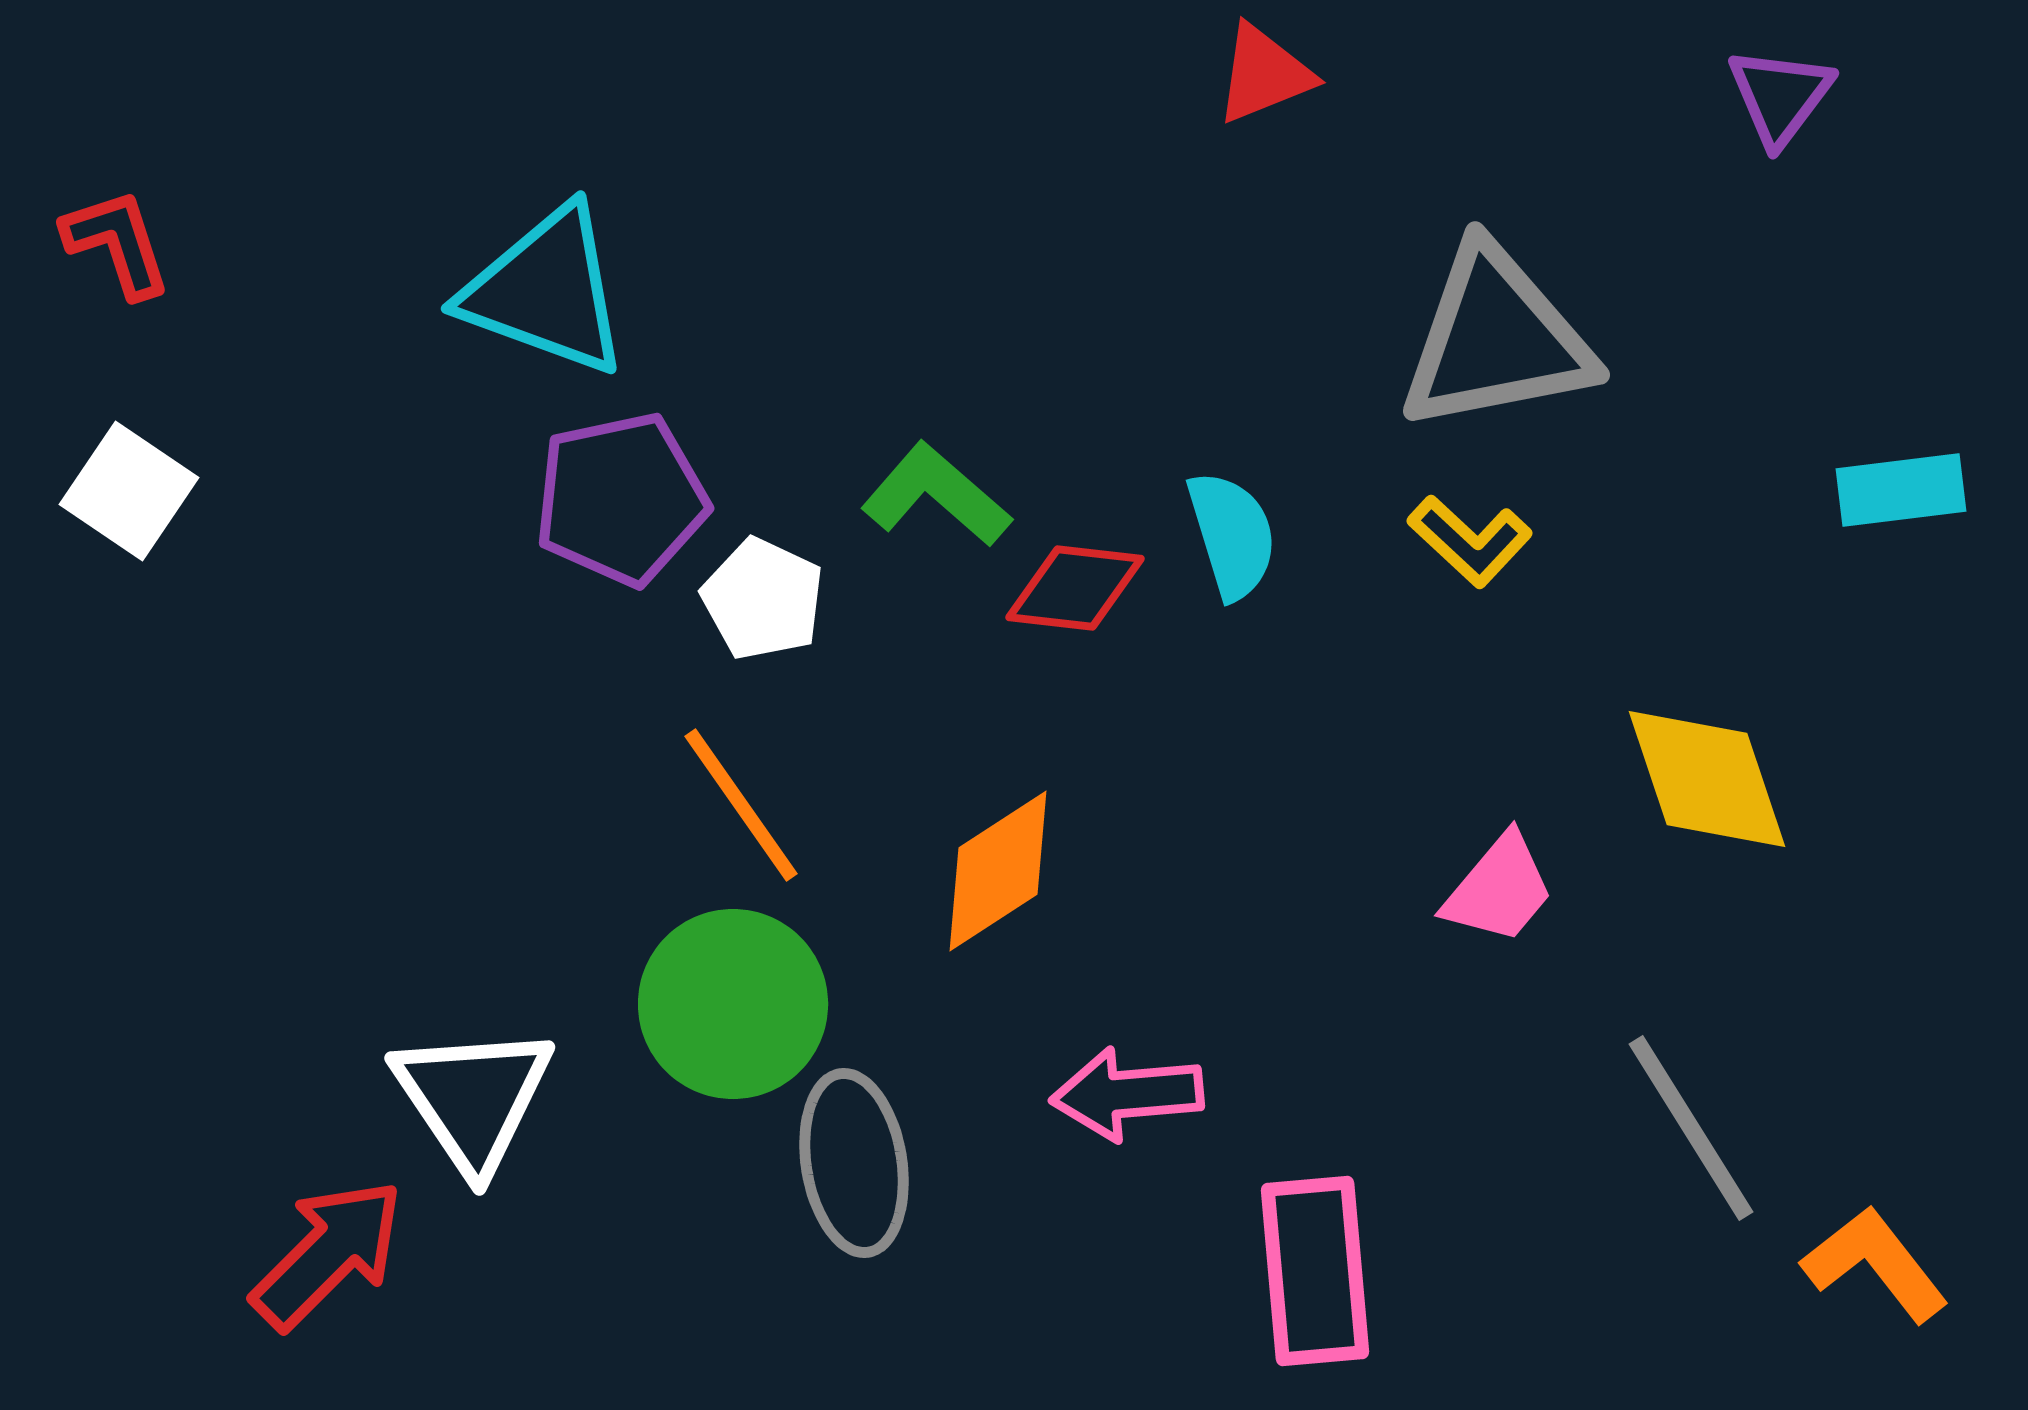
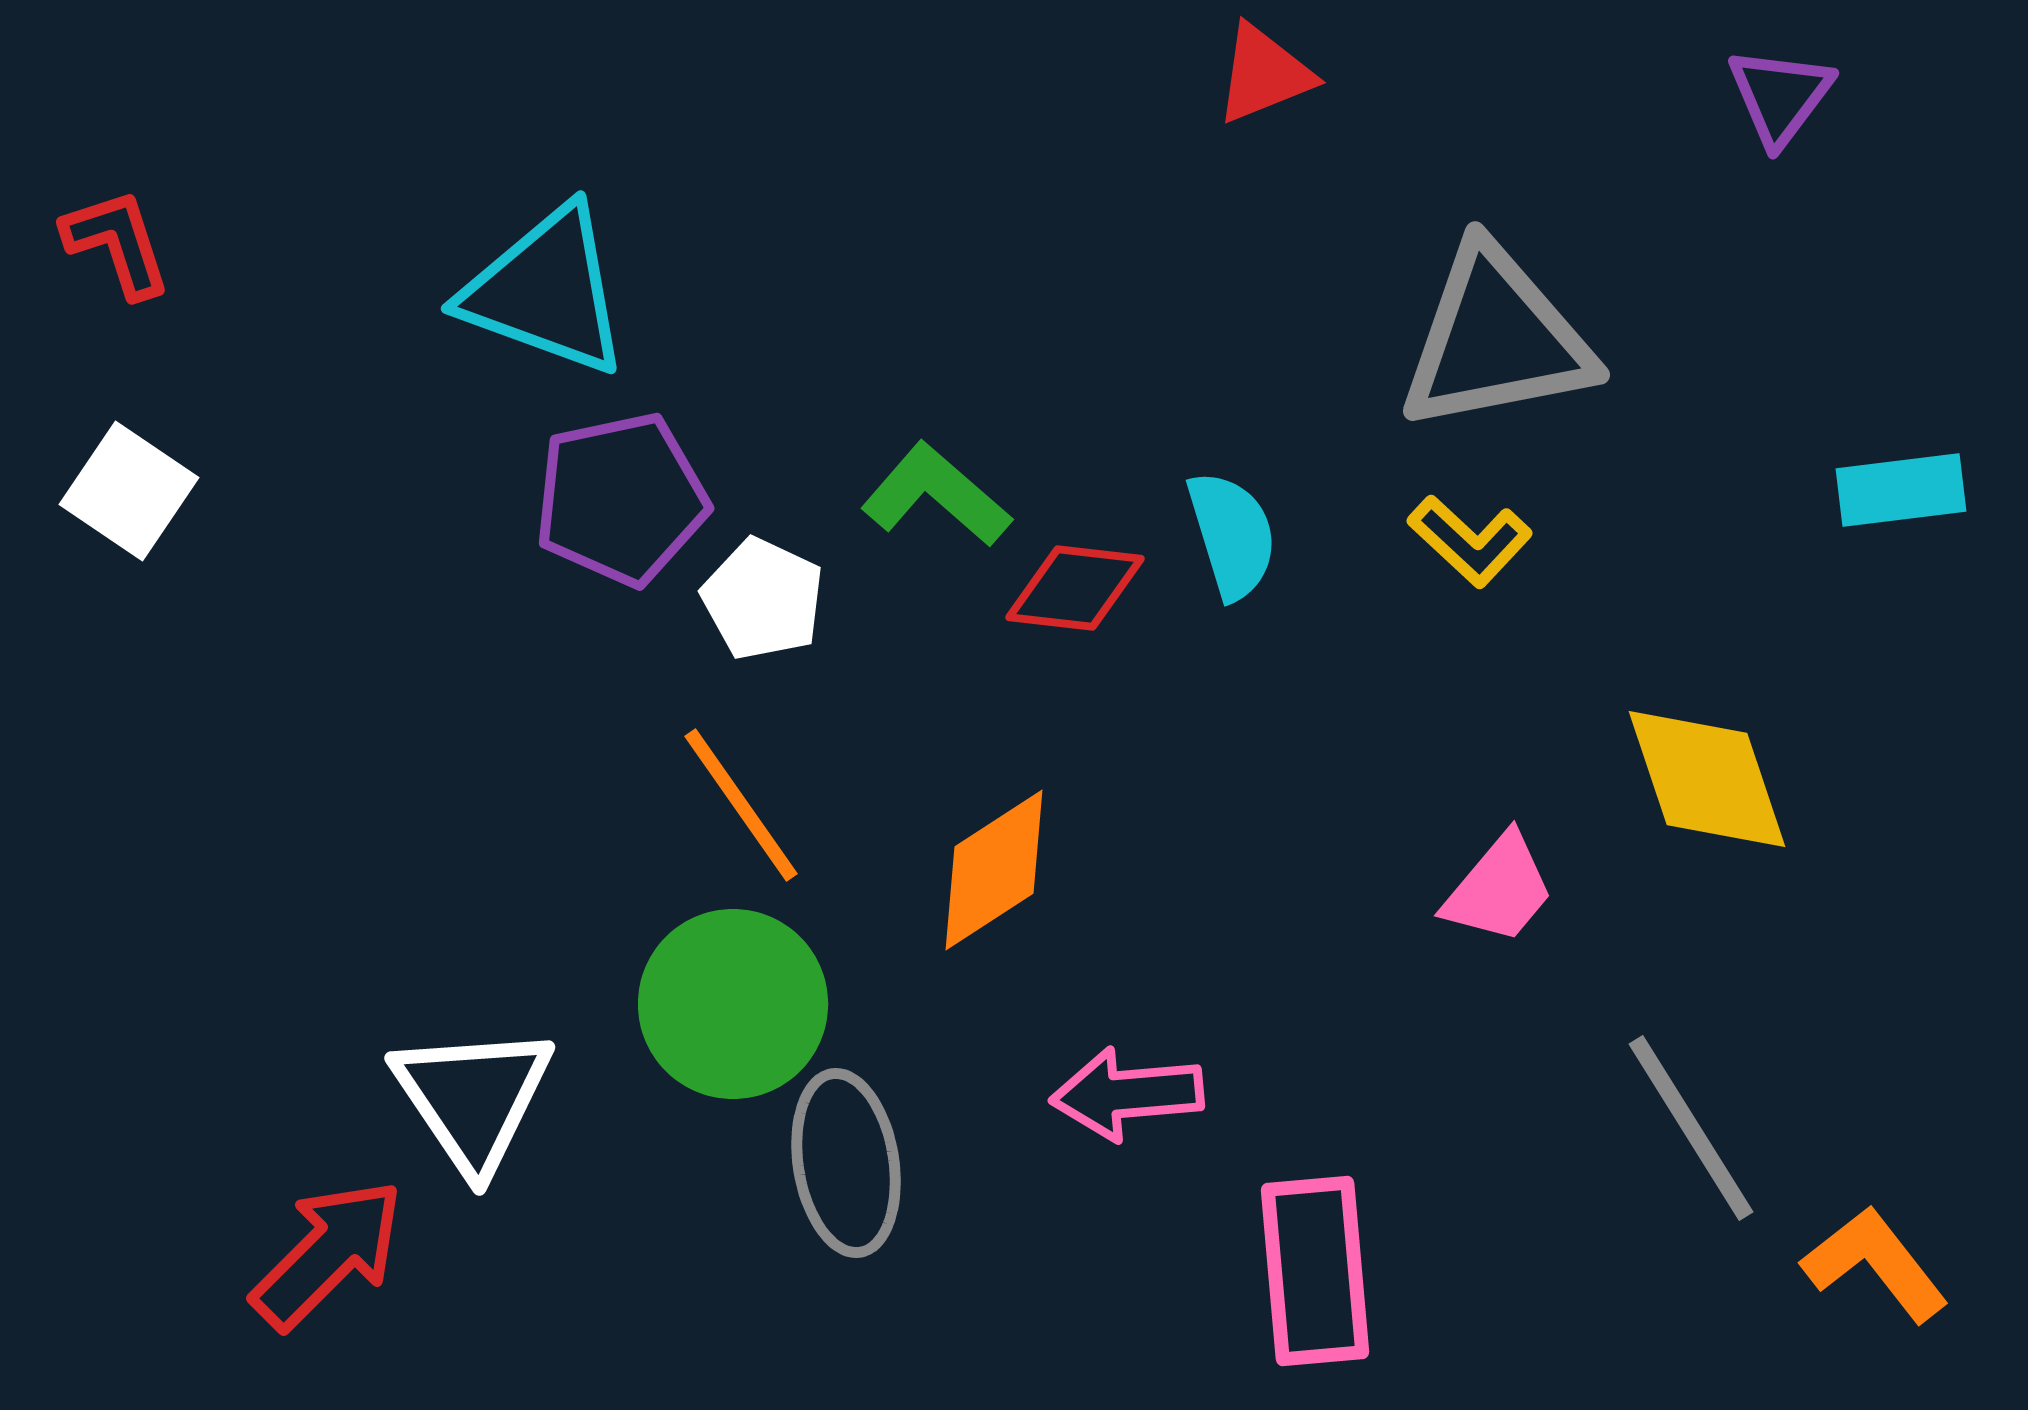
orange diamond: moved 4 px left, 1 px up
gray ellipse: moved 8 px left
